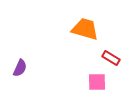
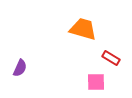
orange trapezoid: moved 2 px left
pink square: moved 1 px left
